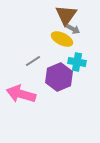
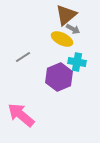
brown triangle: rotated 15 degrees clockwise
gray line: moved 10 px left, 4 px up
pink arrow: moved 21 px down; rotated 24 degrees clockwise
